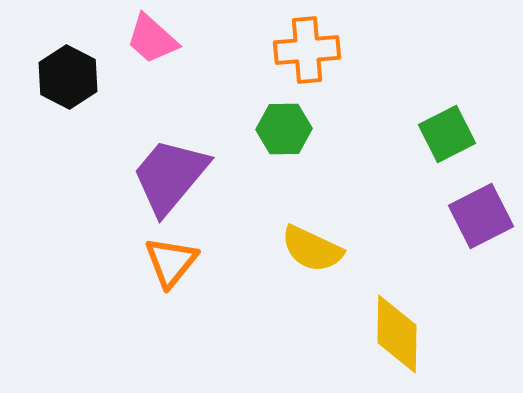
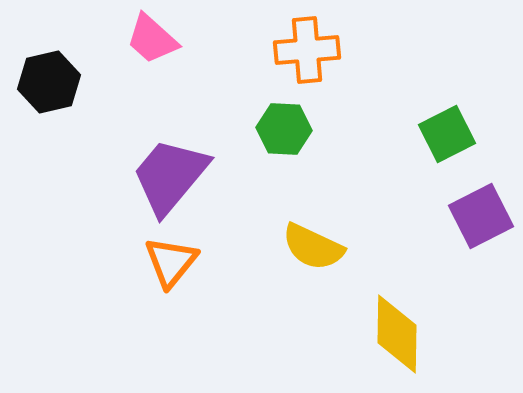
black hexagon: moved 19 px left, 5 px down; rotated 20 degrees clockwise
green hexagon: rotated 4 degrees clockwise
yellow semicircle: moved 1 px right, 2 px up
